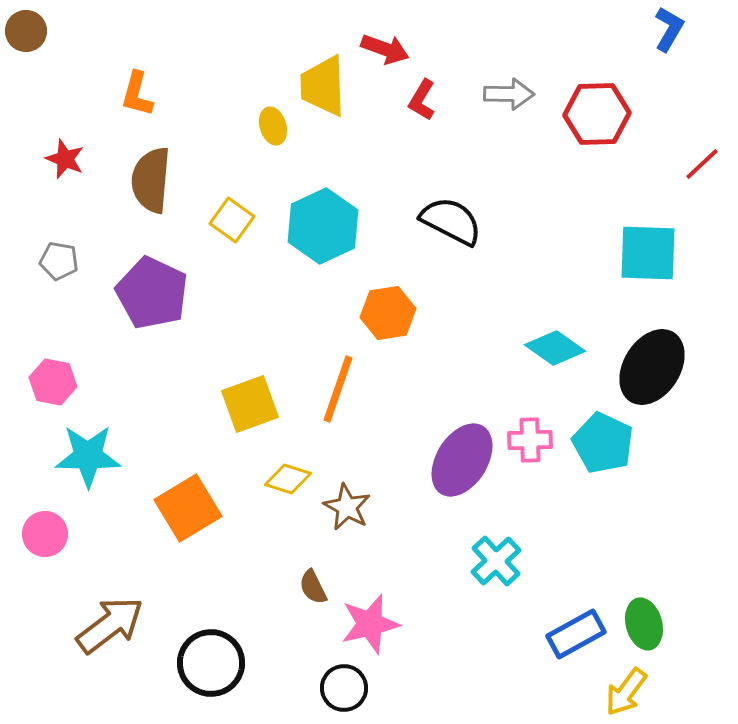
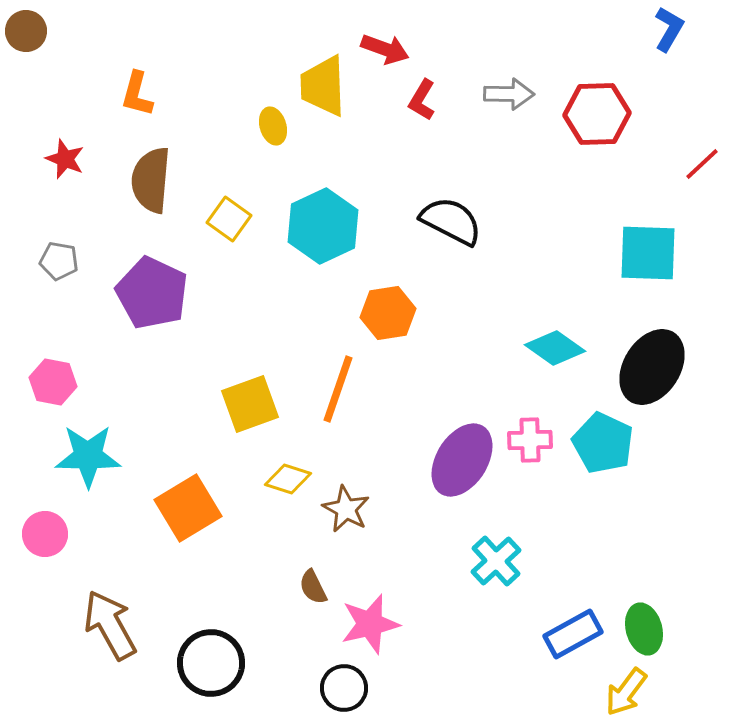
yellow square at (232, 220): moved 3 px left, 1 px up
brown star at (347, 507): moved 1 px left, 2 px down
green ellipse at (644, 624): moved 5 px down
brown arrow at (110, 625): rotated 82 degrees counterclockwise
blue rectangle at (576, 634): moved 3 px left
